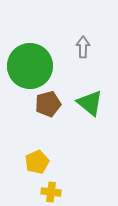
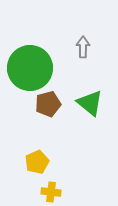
green circle: moved 2 px down
